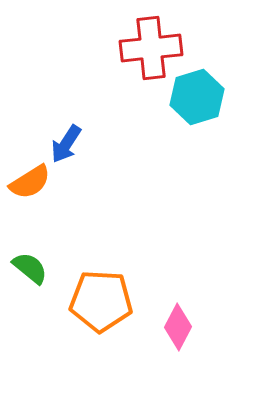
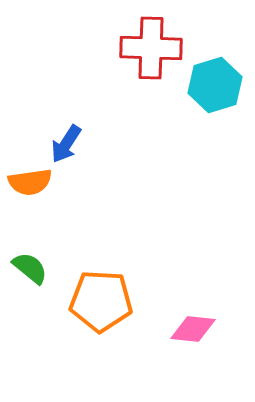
red cross: rotated 8 degrees clockwise
cyan hexagon: moved 18 px right, 12 px up
orange semicircle: rotated 24 degrees clockwise
pink diamond: moved 15 px right, 2 px down; rotated 69 degrees clockwise
